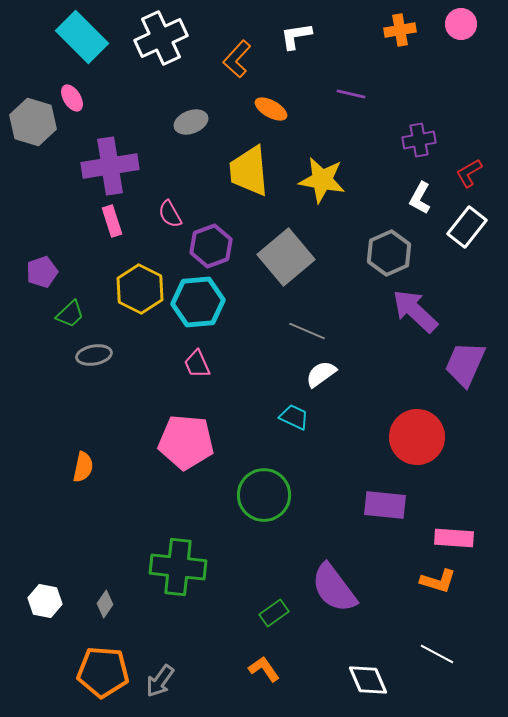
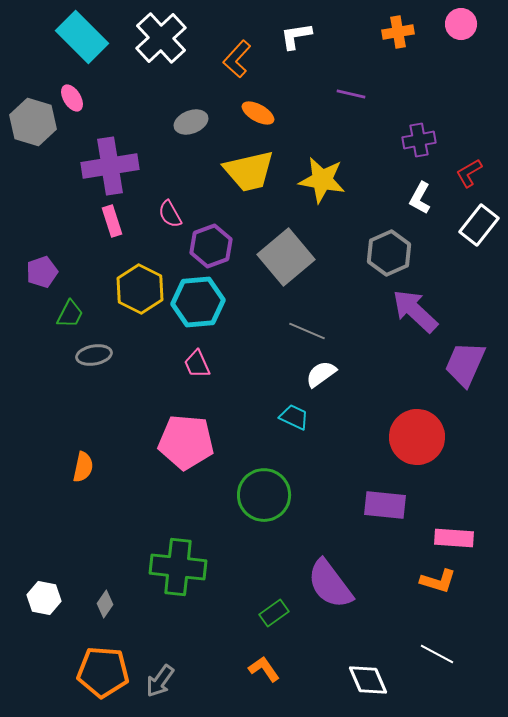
orange cross at (400, 30): moved 2 px left, 2 px down
white cross at (161, 38): rotated 18 degrees counterclockwise
orange ellipse at (271, 109): moved 13 px left, 4 px down
yellow trapezoid at (249, 171): rotated 98 degrees counterclockwise
white rectangle at (467, 227): moved 12 px right, 2 px up
green trapezoid at (70, 314): rotated 20 degrees counterclockwise
purple semicircle at (334, 588): moved 4 px left, 4 px up
white hexagon at (45, 601): moved 1 px left, 3 px up
